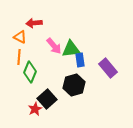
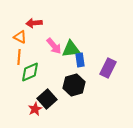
purple rectangle: rotated 66 degrees clockwise
green diamond: rotated 45 degrees clockwise
